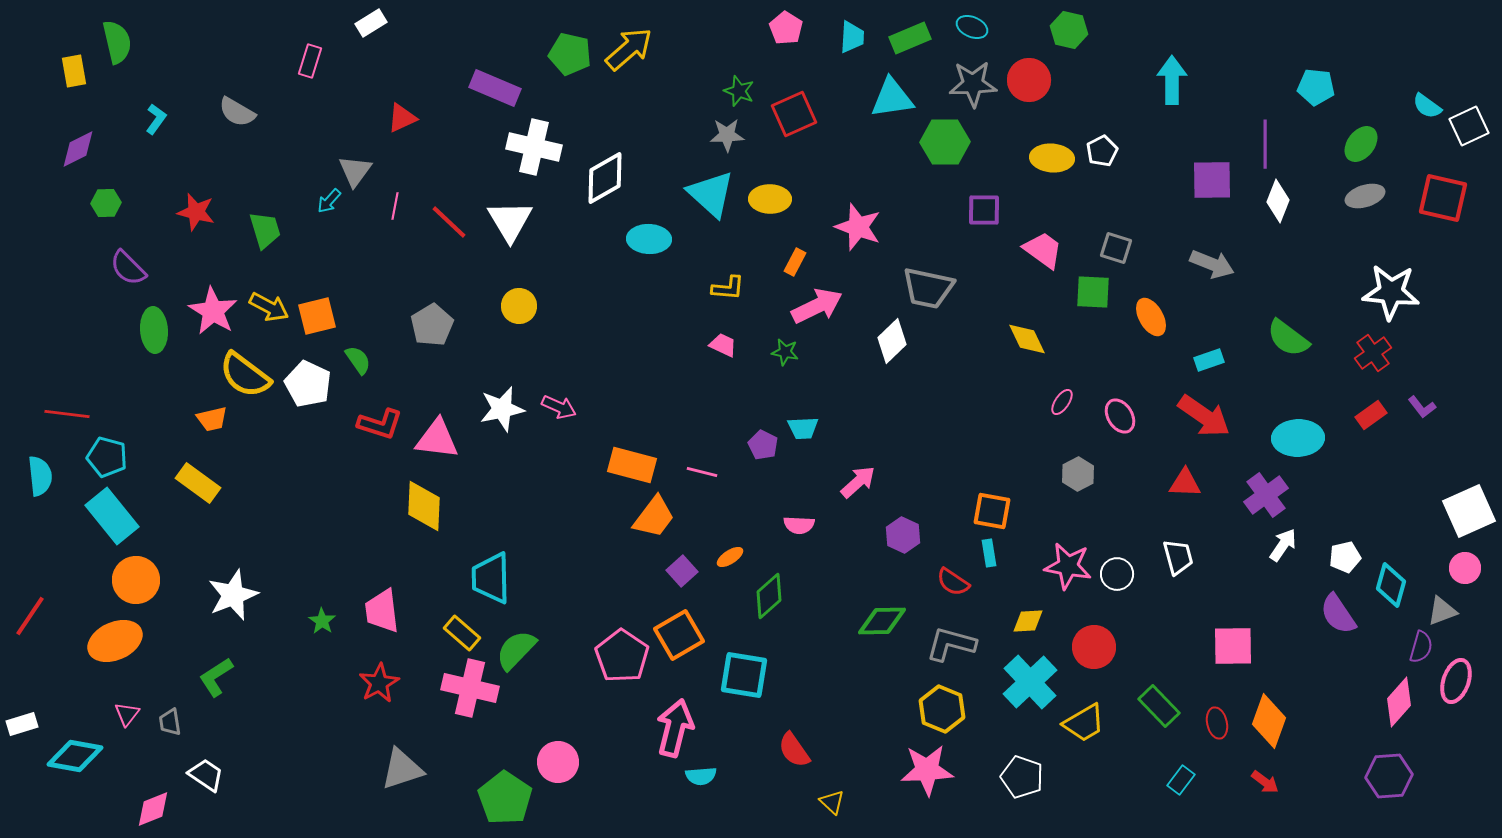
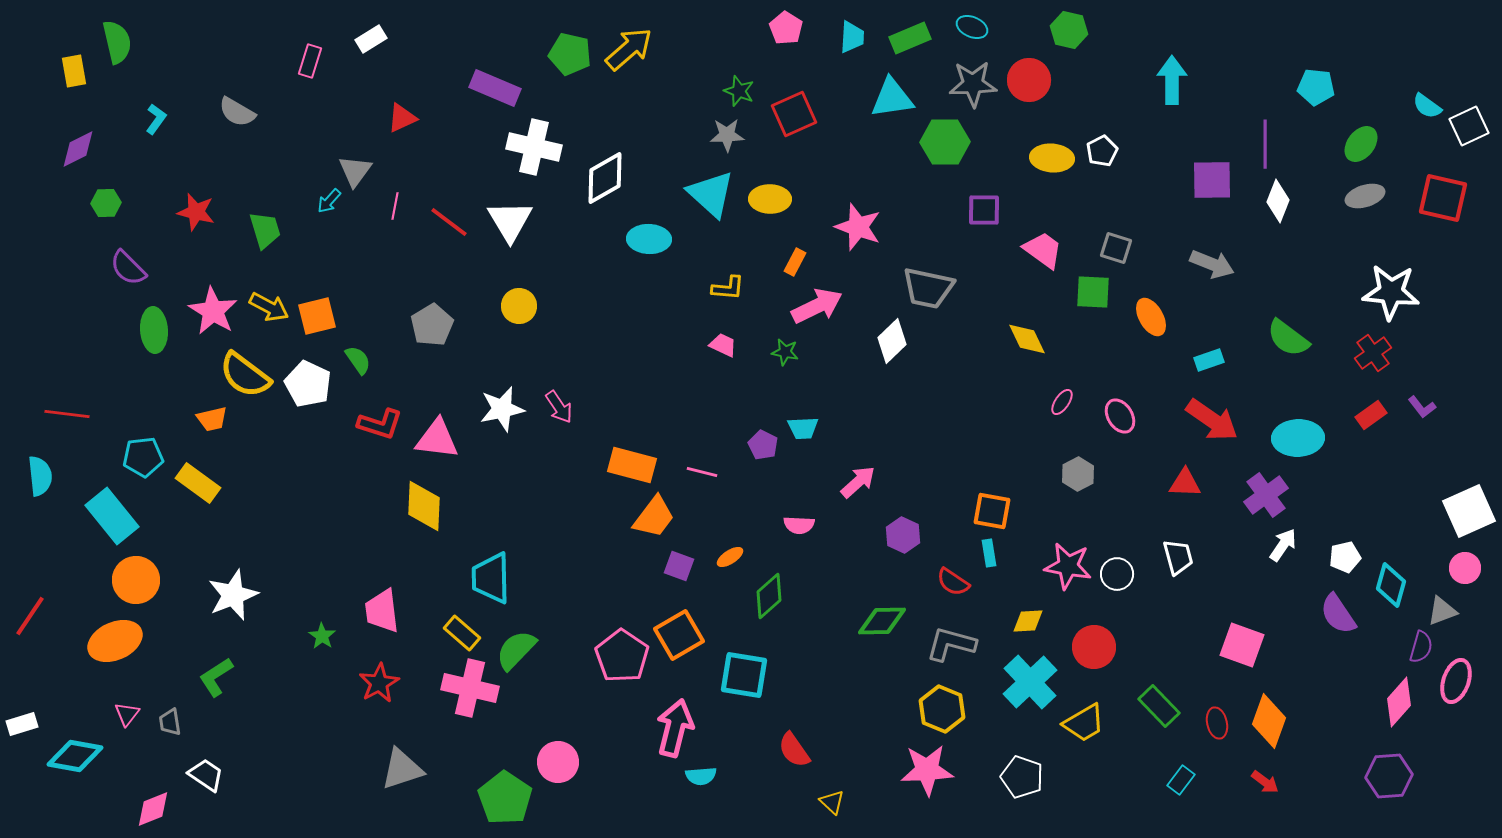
white rectangle at (371, 23): moved 16 px down
red line at (449, 222): rotated 6 degrees counterclockwise
pink arrow at (559, 407): rotated 32 degrees clockwise
red arrow at (1204, 416): moved 8 px right, 4 px down
cyan pentagon at (107, 457): moved 36 px right; rotated 21 degrees counterclockwise
purple square at (682, 571): moved 3 px left, 5 px up; rotated 28 degrees counterclockwise
green star at (322, 621): moved 15 px down
pink square at (1233, 646): moved 9 px right, 1 px up; rotated 21 degrees clockwise
